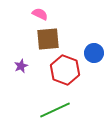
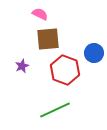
purple star: moved 1 px right
